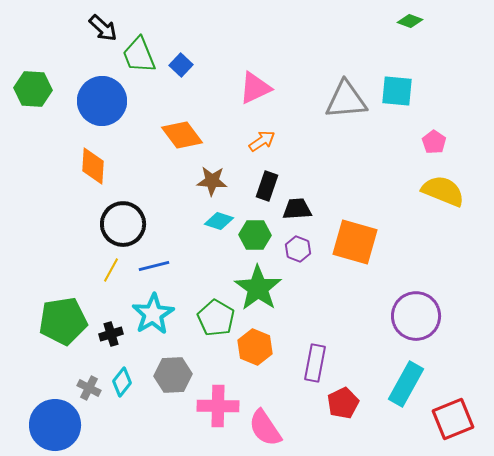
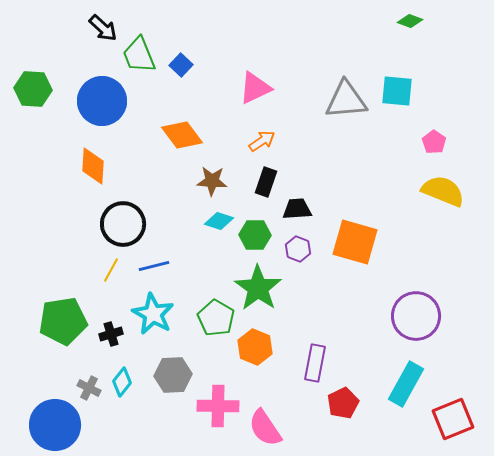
black rectangle at (267, 186): moved 1 px left, 4 px up
cyan star at (153, 314): rotated 12 degrees counterclockwise
